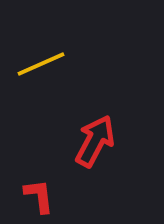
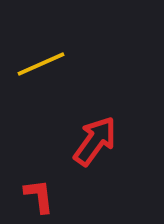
red arrow: rotated 8 degrees clockwise
